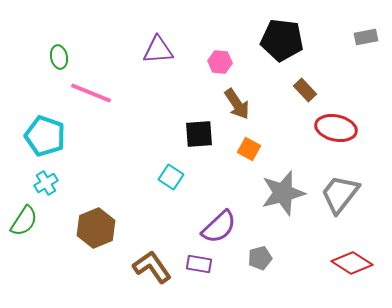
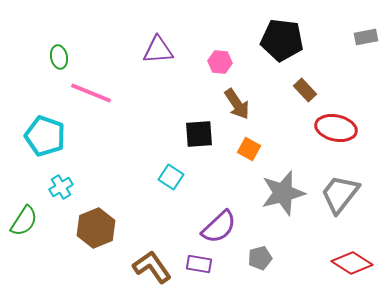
cyan cross: moved 15 px right, 4 px down
